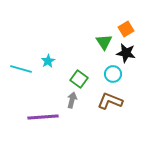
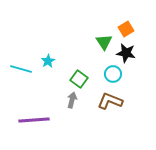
purple line: moved 9 px left, 3 px down
